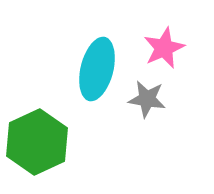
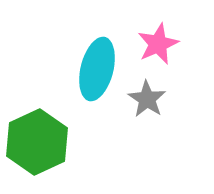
pink star: moved 6 px left, 4 px up
gray star: rotated 24 degrees clockwise
